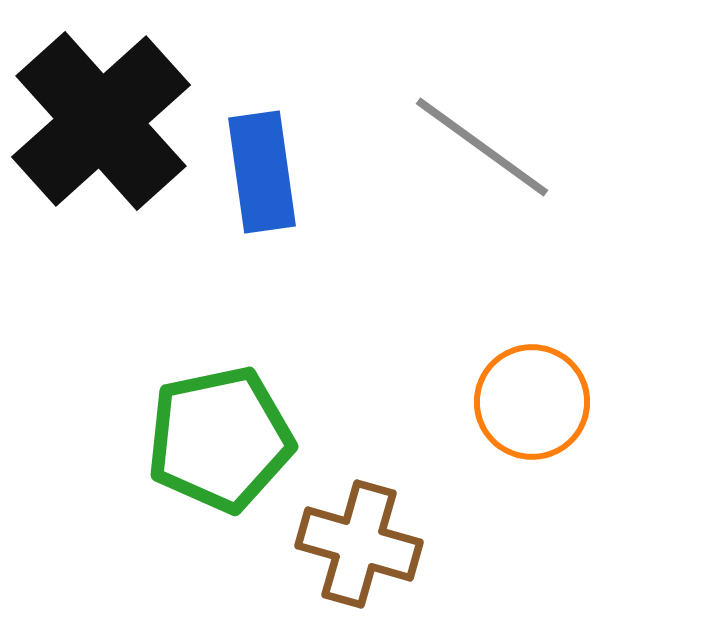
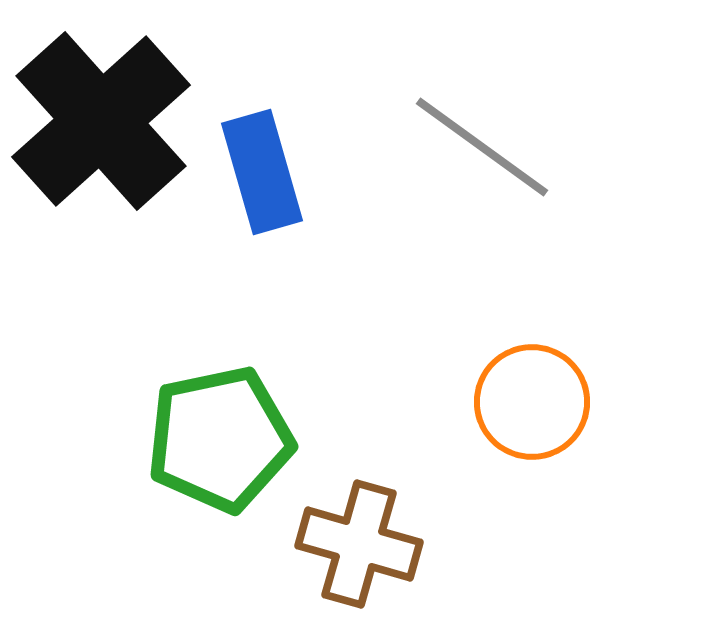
blue rectangle: rotated 8 degrees counterclockwise
